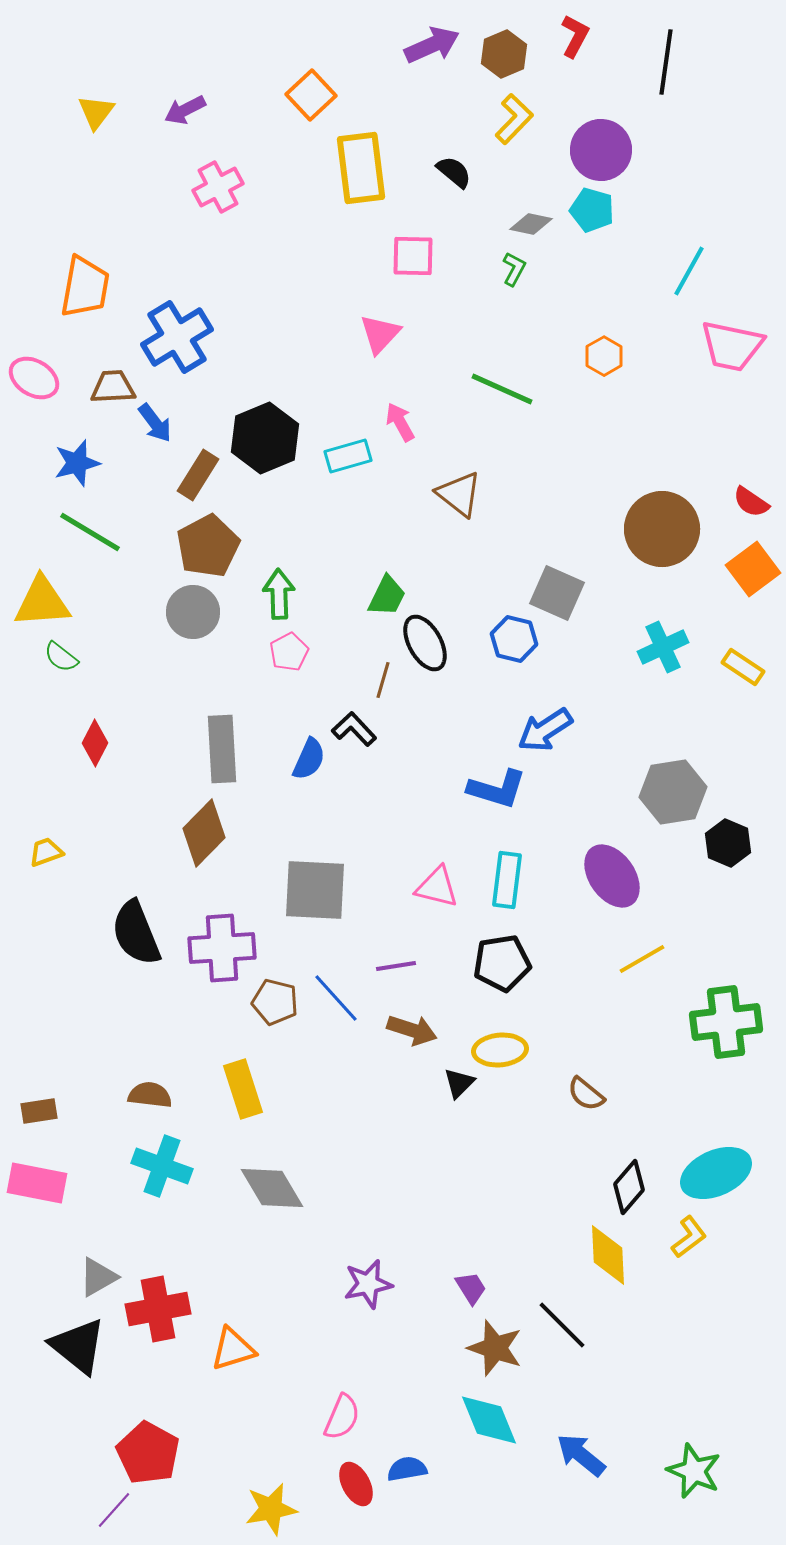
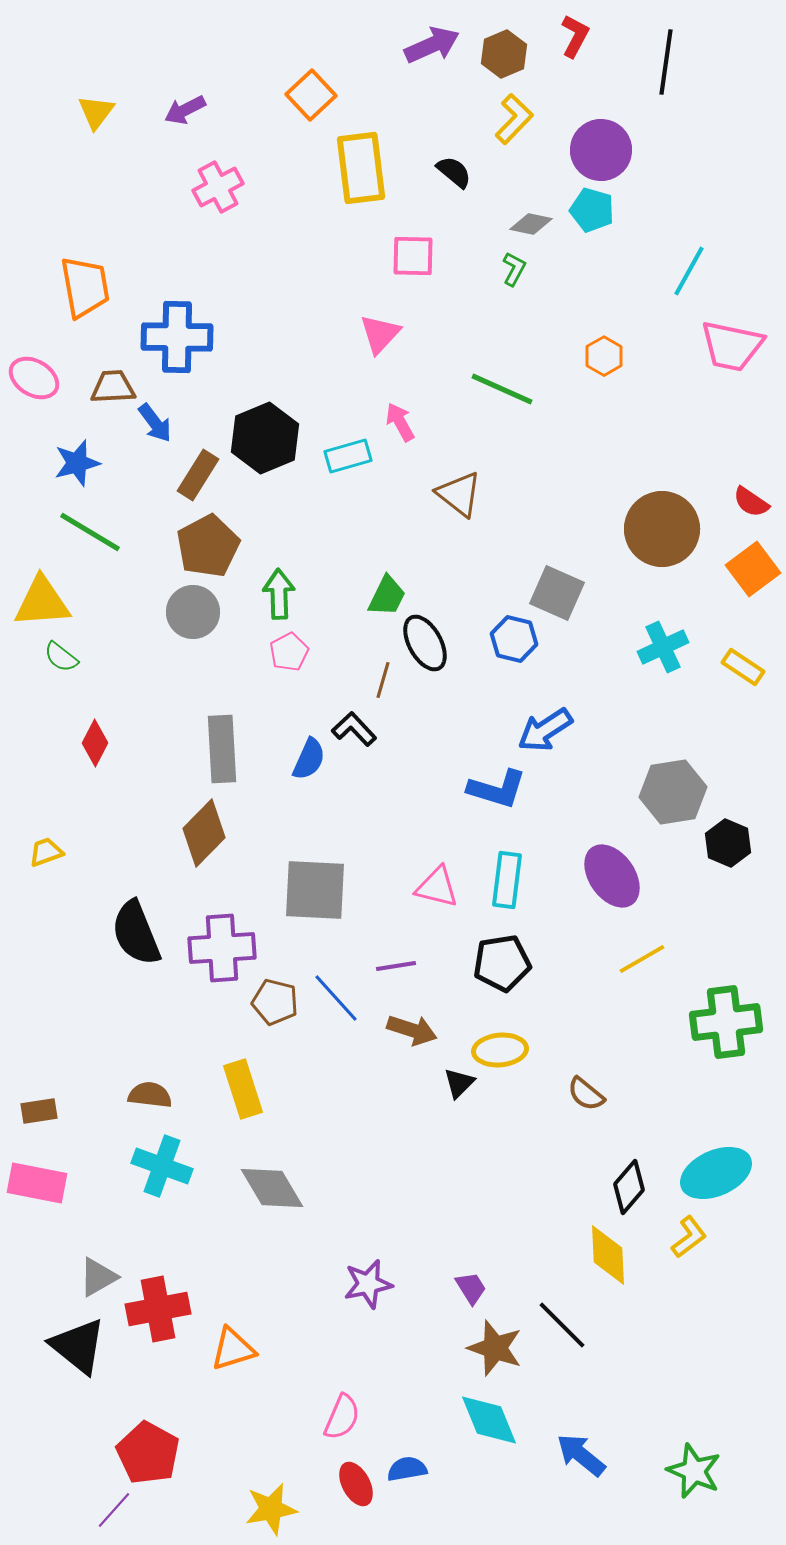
orange trapezoid at (85, 287): rotated 20 degrees counterclockwise
blue cross at (177, 337): rotated 32 degrees clockwise
